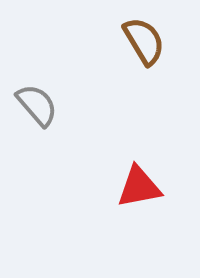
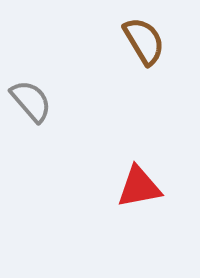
gray semicircle: moved 6 px left, 4 px up
